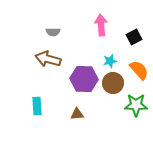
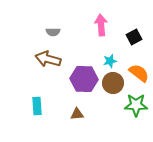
orange semicircle: moved 3 px down; rotated 10 degrees counterclockwise
